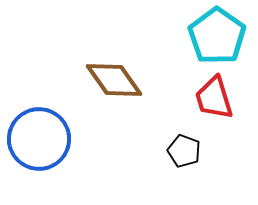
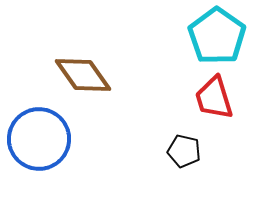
brown diamond: moved 31 px left, 5 px up
black pentagon: rotated 8 degrees counterclockwise
